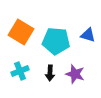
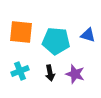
orange square: rotated 25 degrees counterclockwise
black arrow: rotated 14 degrees counterclockwise
